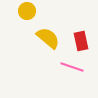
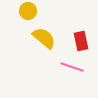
yellow circle: moved 1 px right
yellow semicircle: moved 4 px left
